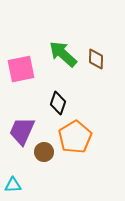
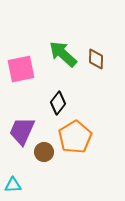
black diamond: rotated 20 degrees clockwise
